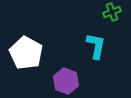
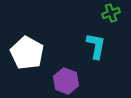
green cross: moved 1 px left, 1 px down
white pentagon: moved 1 px right
